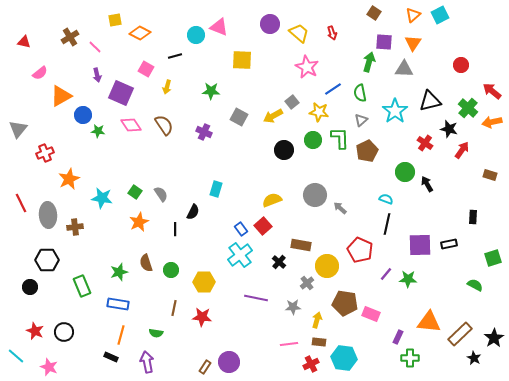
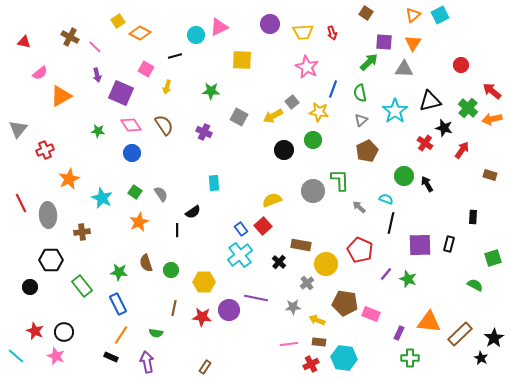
brown square at (374, 13): moved 8 px left
yellow square at (115, 20): moved 3 px right, 1 px down; rotated 24 degrees counterclockwise
pink triangle at (219, 27): rotated 48 degrees counterclockwise
yellow trapezoid at (299, 33): moved 4 px right, 1 px up; rotated 135 degrees clockwise
brown cross at (70, 37): rotated 30 degrees counterclockwise
green arrow at (369, 62): rotated 30 degrees clockwise
blue line at (333, 89): rotated 36 degrees counterclockwise
blue circle at (83, 115): moved 49 px right, 38 px down
orange arrow at (492, 122): moved 3 px up
black star at (449, 129): moved 5 px left, 1 px up
green L-shape at (340, 138): moved 42 px down
red cross at (45, 153): moved 3 px up
green circle at (405, 172): moved 1 px left, 4 px down
cyan rectangle at (216, 189): moved 2 px left, 6 px up; rotated 21 degrees counterclockwise
gray circle at (315, 195): moved 2 px left, 4 px up
cyan star at (102, 198): rotated 15 degrees clockwise
gray arrow at (340, 208): moved 19 px right, 1 px up
black semicircle at (193, 212): rotated 28 degrees clockwise
black line at (387, 224): moved 4 px right, 1 px up
brown cross at (75, 227): moved 7 px right, 5 px down
black line at (175, 229): moved 2 px right, 1 px down
black rectangle at (449, 244): rotated 63 degrees counterclockwise
black hexagon at (47, 260): moved 4 px right
yellow circle at (327, 266): moved 1 px left, 2 px up
green star at (119, 272): rotated 24 degrees clockwise
green star at (408, 279): rotated 18 degrees clockwise
green rectangle at (82, 286): rotated 15 degrees counterclockwise
blue rectangle at (118, 304): rotated 55 degrees clockwise
yellow arrow at (317, 320): rotated 84 degrees counterclockwise
orange line at (121, 335): rotated 18 degrees clockwise
purple rectangle at (398, 337): moved 1 px right, 4 px up
black star at (474, 358): moved 7 px right
purple circle at (229, 362): moved 52 px up
pink star at (49, 367): moved 7 px right, 11 px up
